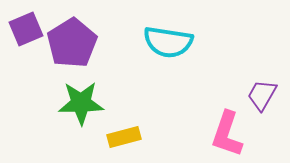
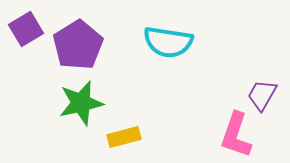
purple square: rotated 8 degrees counterclockwise
purple pentagon: moved 6 px right, 2 px down
green star: rotated 12 degrees counterclockwise
pink L-shape: moved 9 px right, 1 px down
